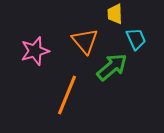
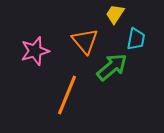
yellow trapezoid: rotated 35 degrees clockwise
cyan trapezoid: rotated 35 degrees clockwise
